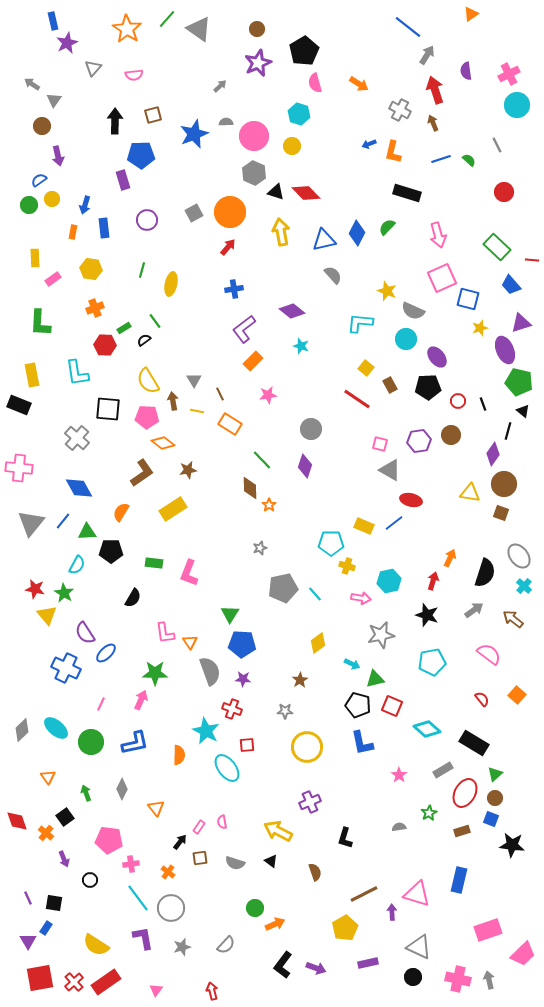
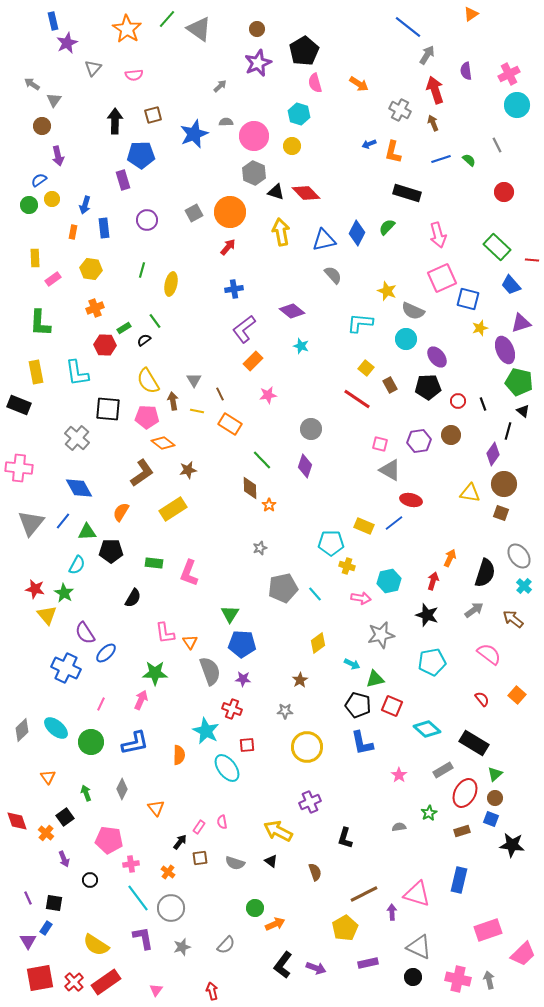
yellow rectangle at (32, 375): moved 4 px right, 3 px up
